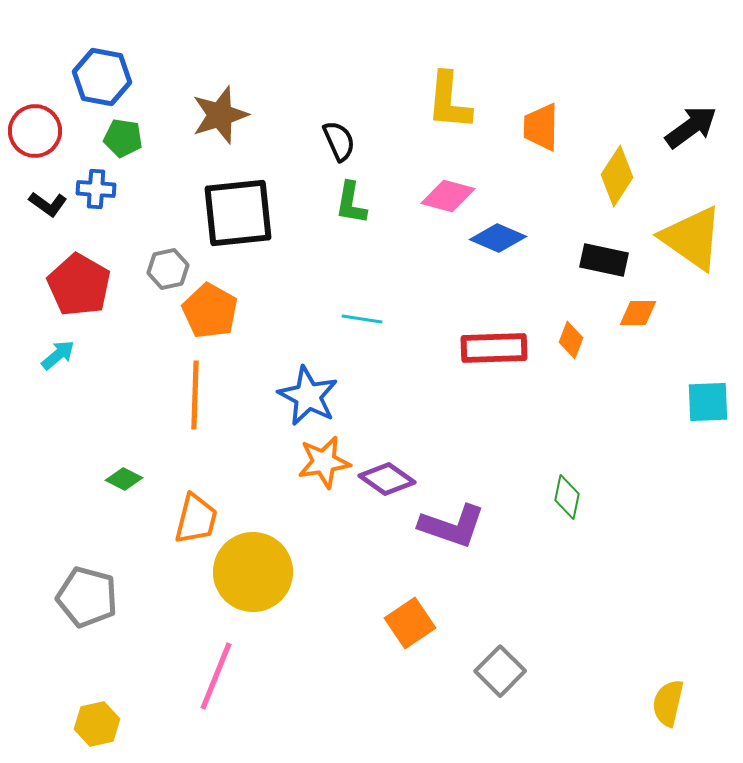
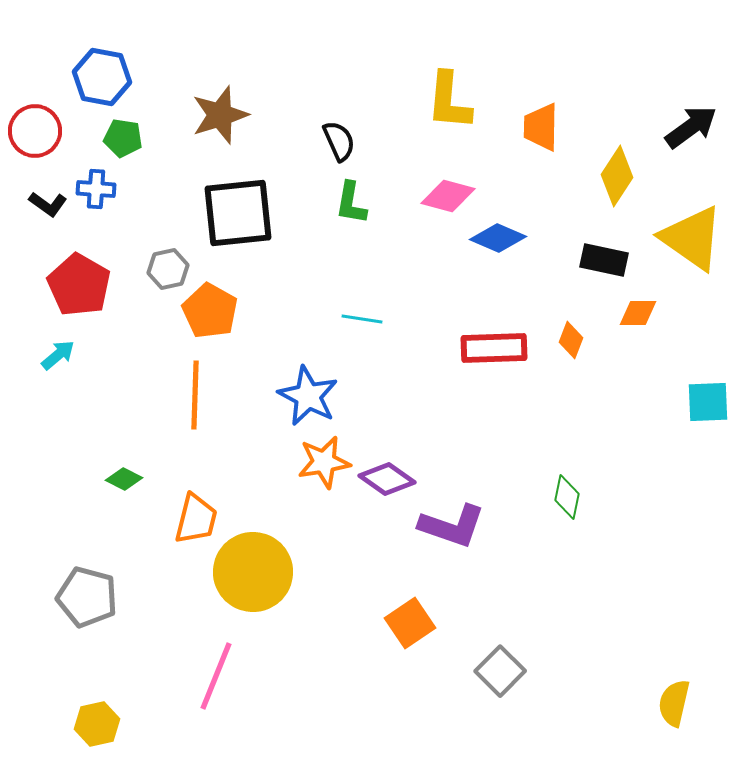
yellow semicircle at (668, 703): moved 6 px right
